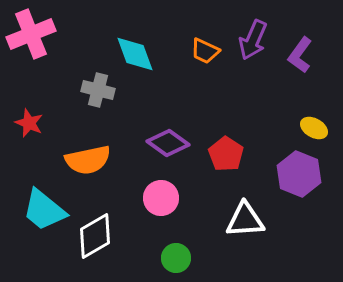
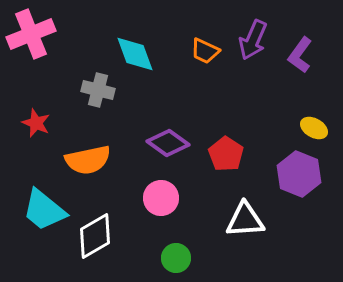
red star: moved 7 px right
